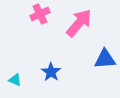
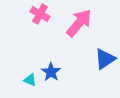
pink cross: rotated 36 degrees counterclockwise
blue triangle: rotated 30 degrees counterclockwise
cyan triangle: moved 15 px right
